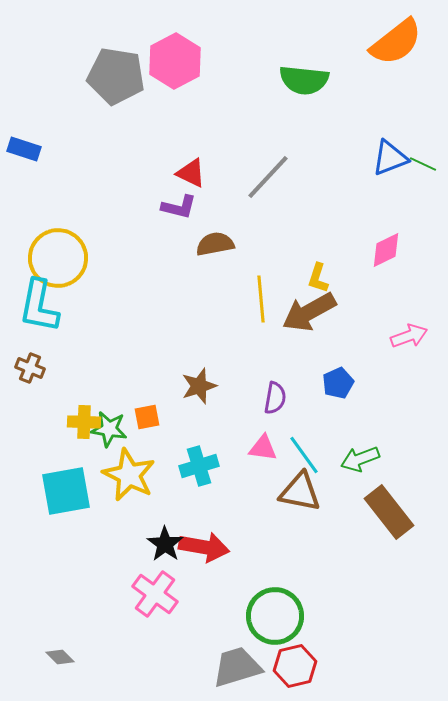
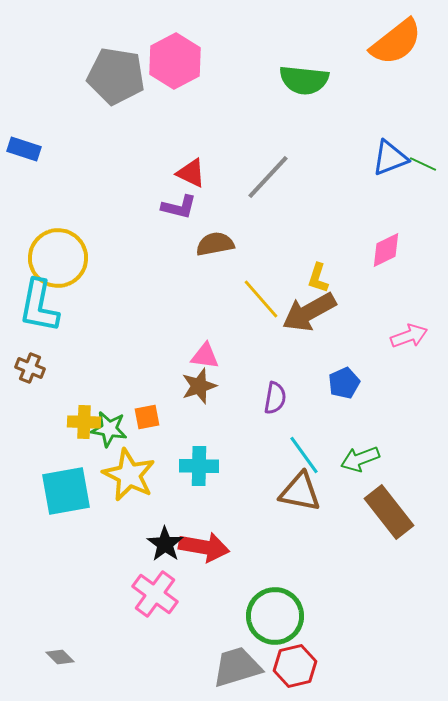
yellow line: rotated 36 degrees counterclockwise
blue pentagon: moved 6 px right
pink triangle: moved 58 px left, 92 px up
cyan cross: rotated 18 degrees clockwise
